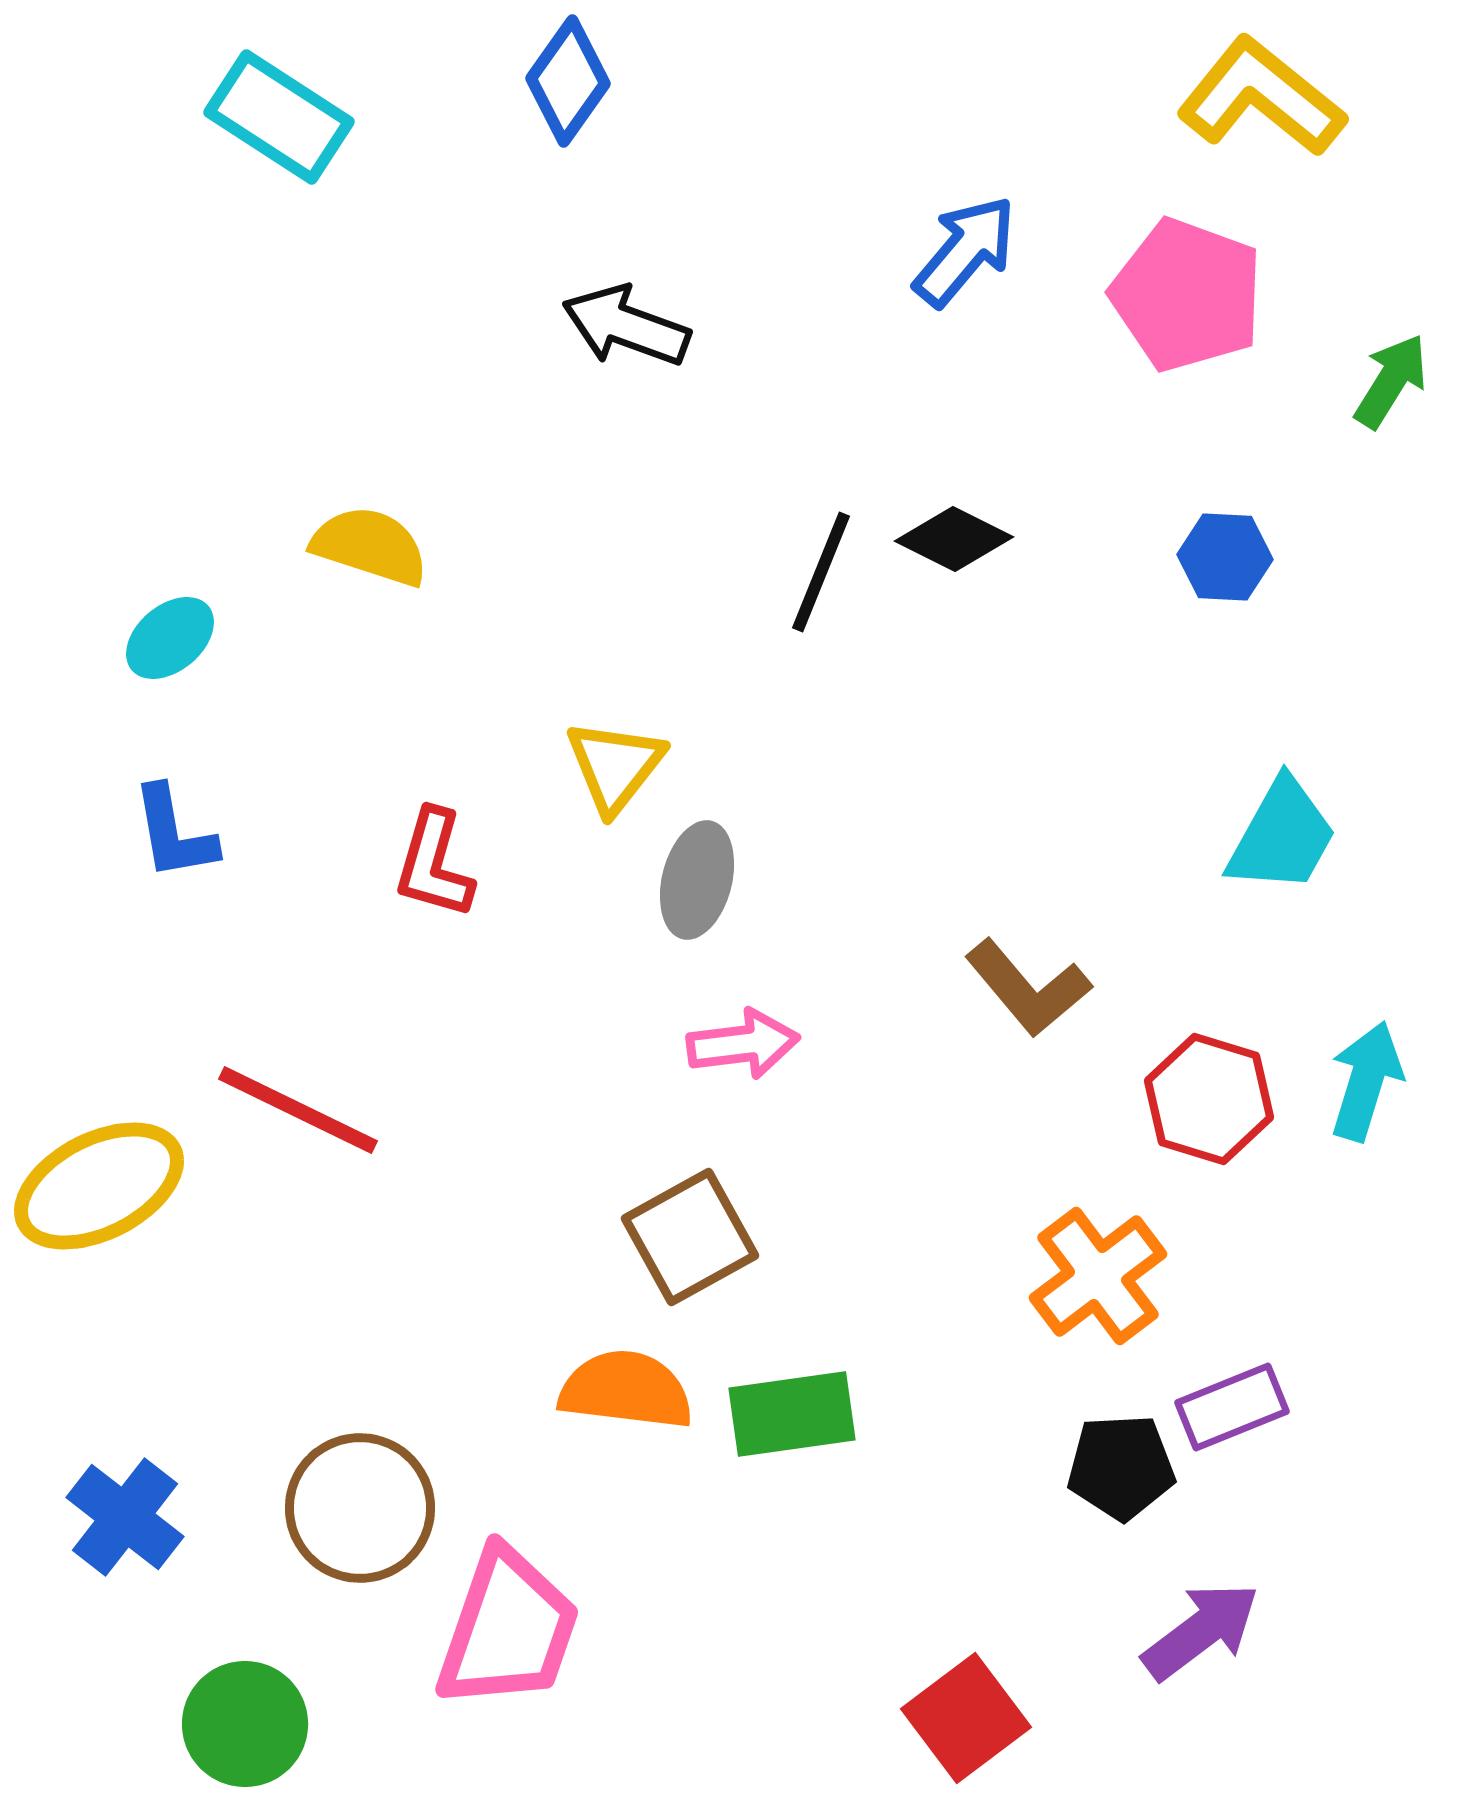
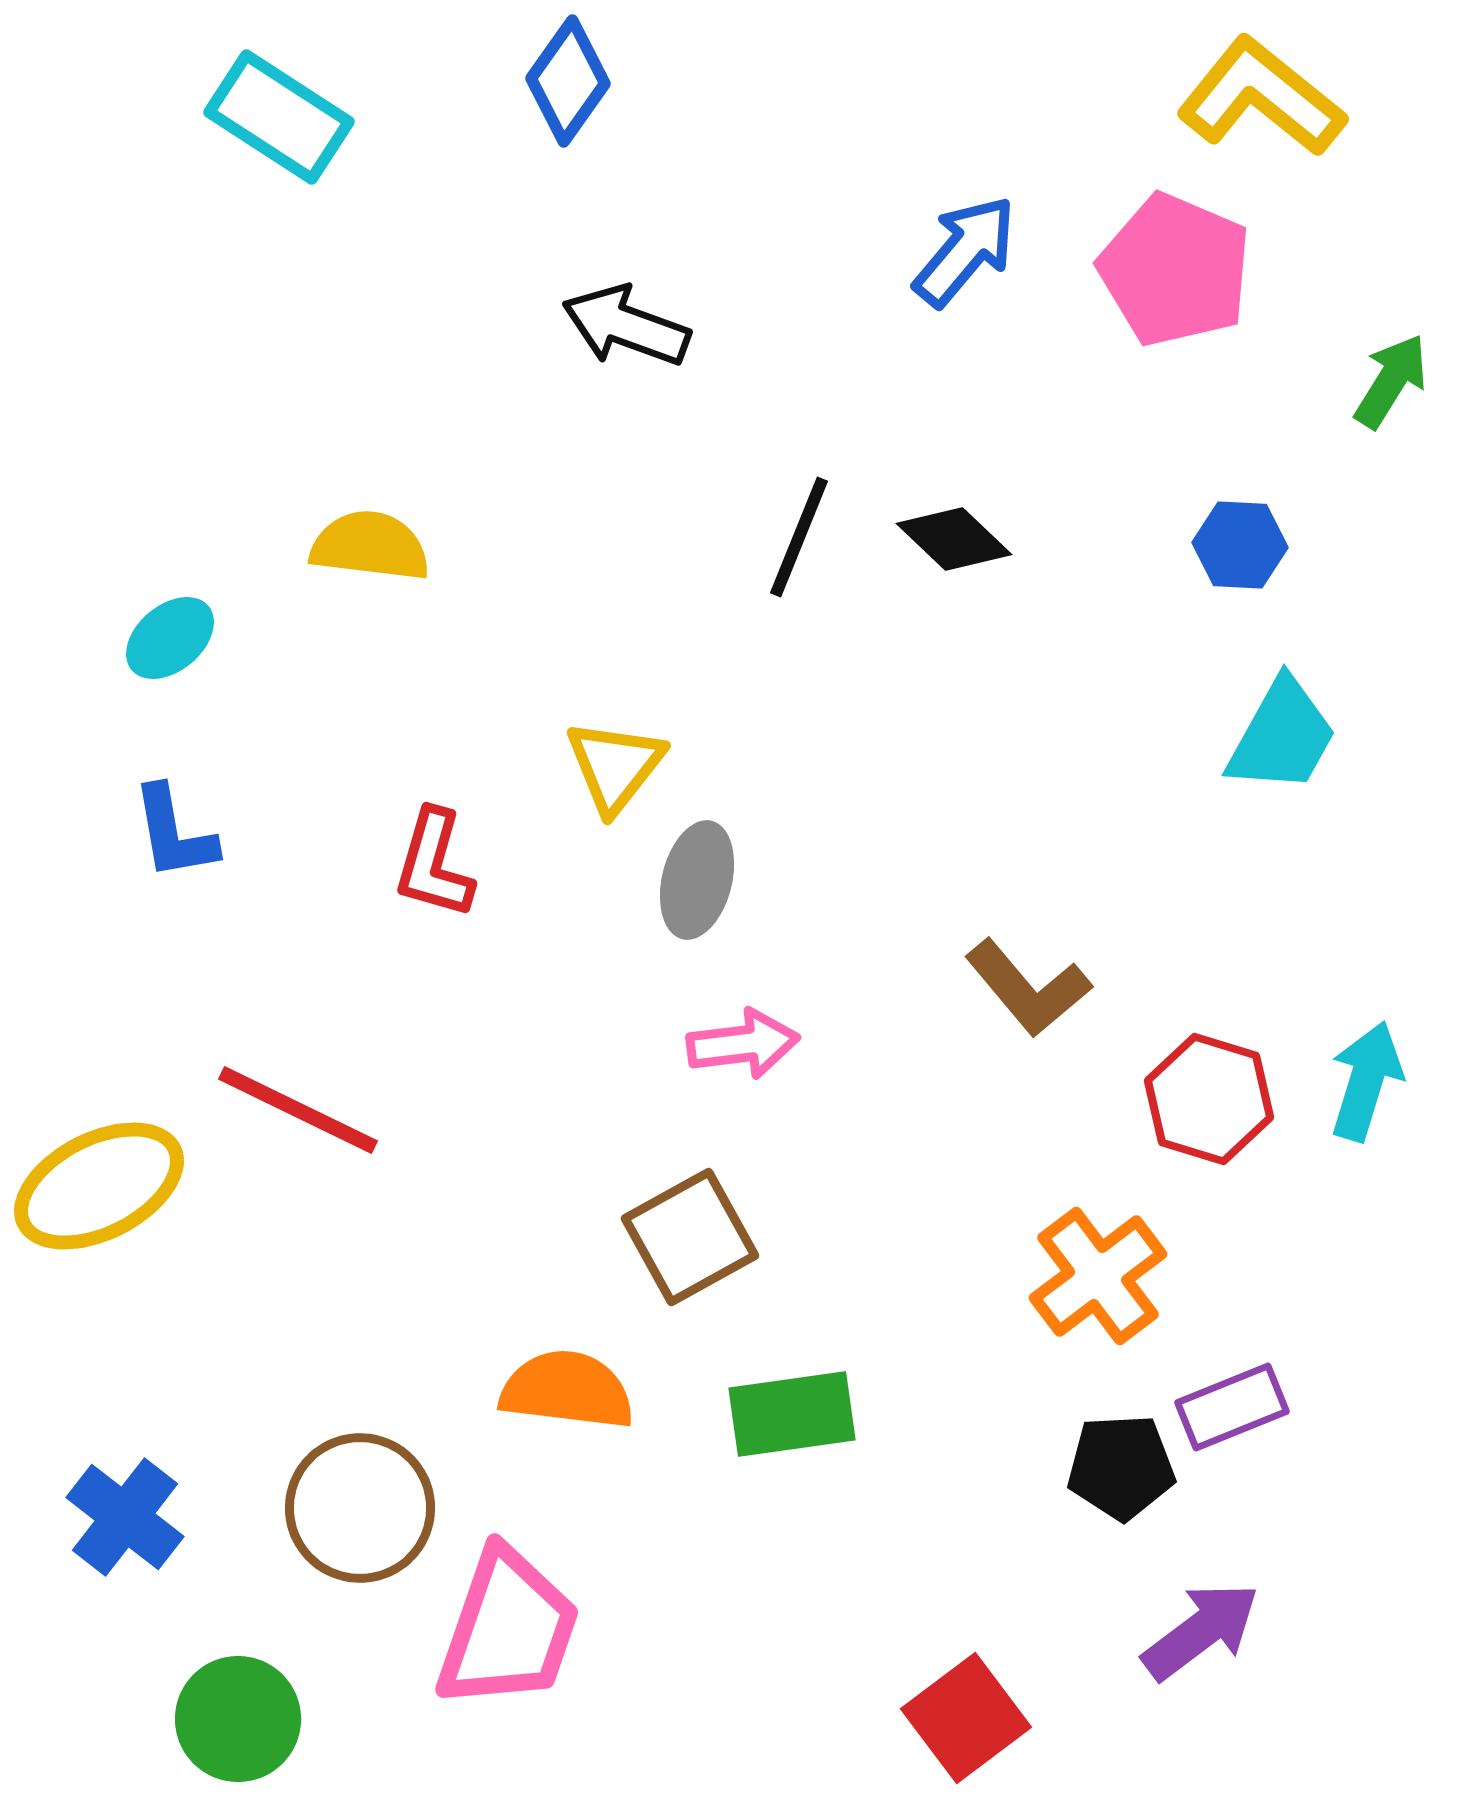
pink pentagon: moved 12 px left, 25 px up; rotated 3 degrees clockwise
black diamond: rotated 17 degrees clockwise
yellow semicircle: rotated 11 degrees counterclockwise
blue hexagon: moved 15 px right, 12 px up
black line: moved 22 px left, 35 px up
cyan trapezoid: moved 100 px up
orange semicircle: moved 59 px left
green circle: moved 7 px left, 5 px up
